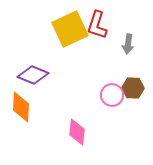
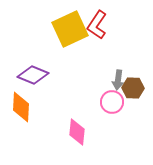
red L-shape: rotated 16 degrees clockwise
gray arrow: moved 10 px left, 36 px down
pink circle: moved 7 px down
